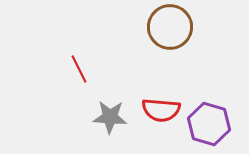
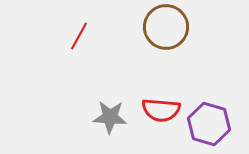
brown circle: moved 4 px left
red line: moved 33 px up; rotated 56 degrees clockwise
